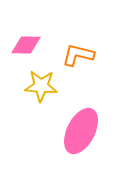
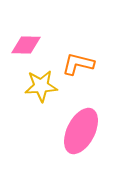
orange L-shape: moved 9 px down
yellow star: rotated 8 degrees counterclockwise
